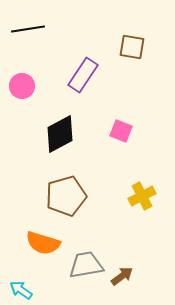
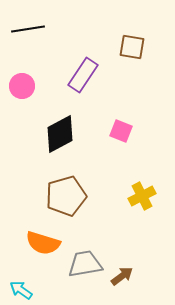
gray trapezoid: moved 1 px left, 1 px up
